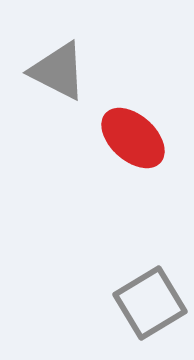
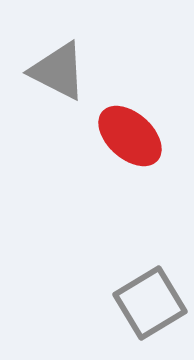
red ellipse: moved 3 px left, 2 px up
